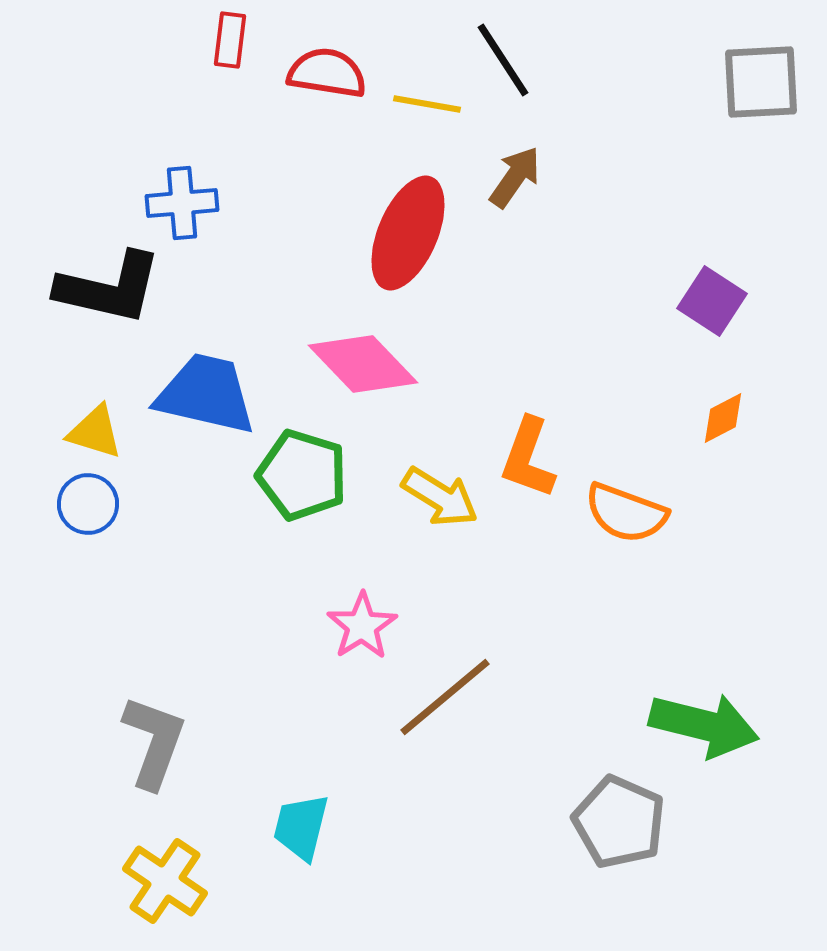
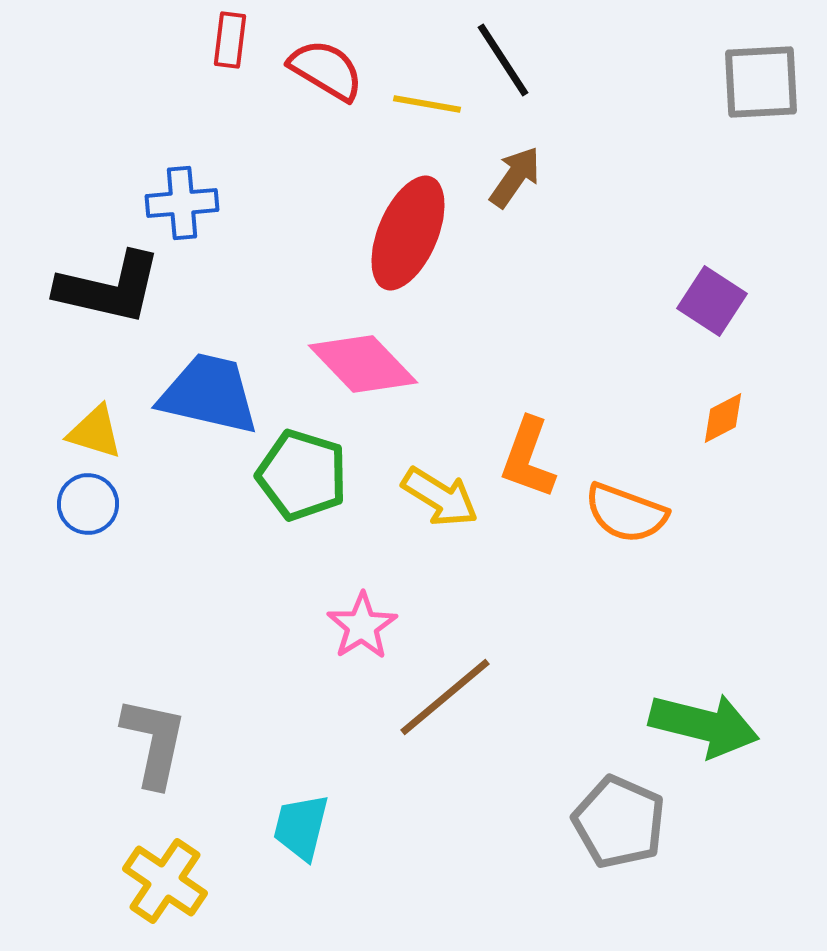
red semicircle: moved 1 px left, 3 px up; rotated 22 degrees clockwise
blue trapezoid: moved 3 px right
gray L-shape: rotated 8 degrees counterclockwise
